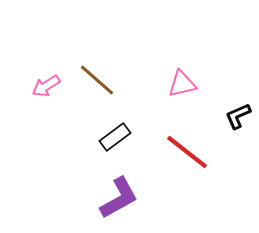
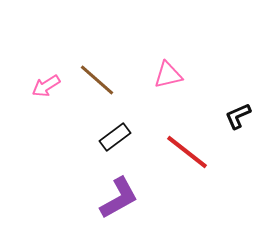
pink triangle: moved 14 px left, 9 px up
